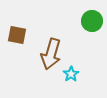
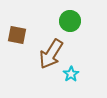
green circle: moved 22 px left
brown arrow: rotated 16 degrees clockwise
